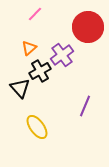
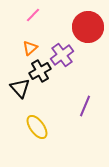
pink line: moved 2 px left, 1 px down
orange triangle: moved 1 px right
